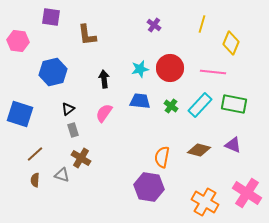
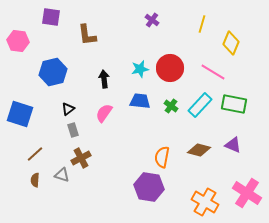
purple cross: moved 2 px left, 5 px up
pink line: rotated 25 degrees clockwise
brown cross: rotated 30 degrees clockwise
